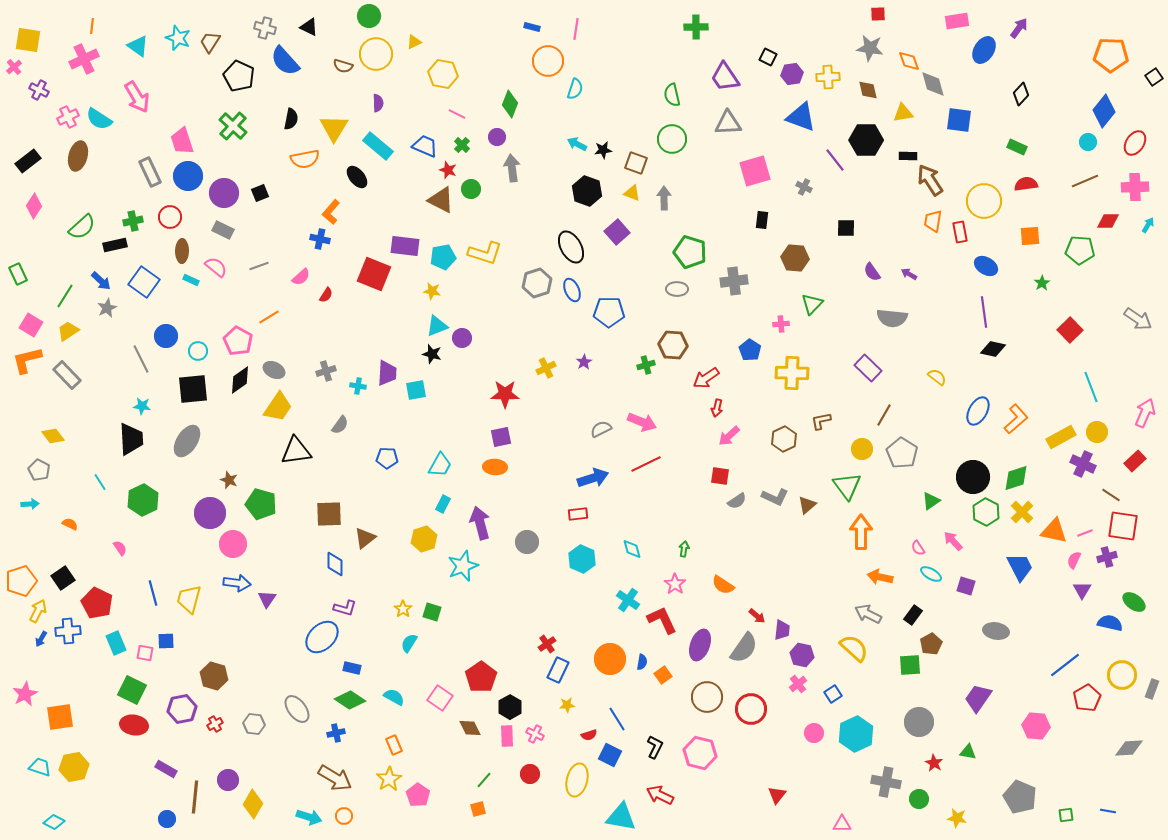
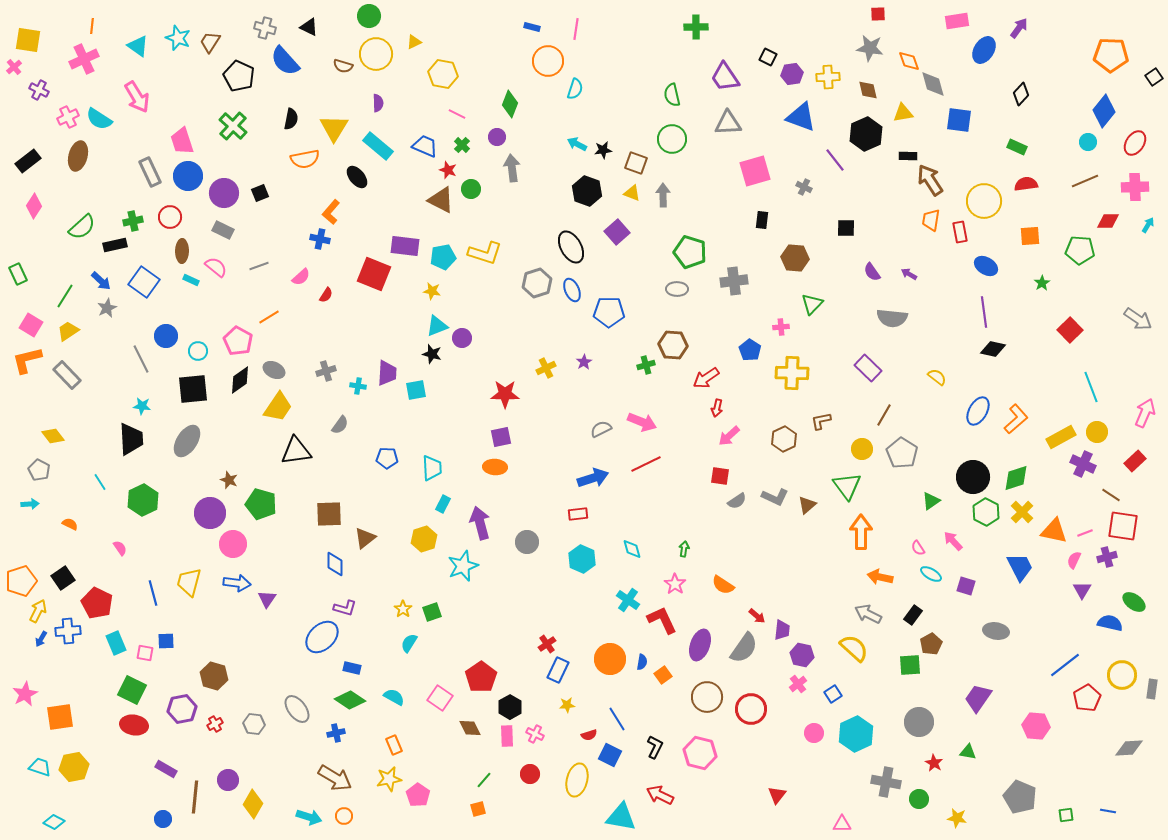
black hexagon at (866, 140): moved 6 px up; rotated 24 degrees counterclockwise
gray arrow at (664, 198): moved 1 px left, 3 px up
orange trapezoid at (933, 221): moved 2 px left, 1 px up
pink cross at (781, 324): moved 3 px down
cyan trapezoid at (440, 465): moved 8 px left, 3 px down; rotated 32 degrees counterclockwise
yellow trapezoid at (189, 599): moved 17 px up
green square at (432, 612): rotated 36 degrees counterclockwise
gray rectangle at (1152, 689): rotated 12 degrees counterclockwise
yellow star at (389, 779): rotated 20 degrees clockwise
blue circle at (167, 819): moved 4 px left
